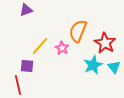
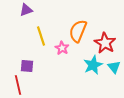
yellow line: moved 1 px right, 10 px up; rotated 60 degrees counterclockwise
